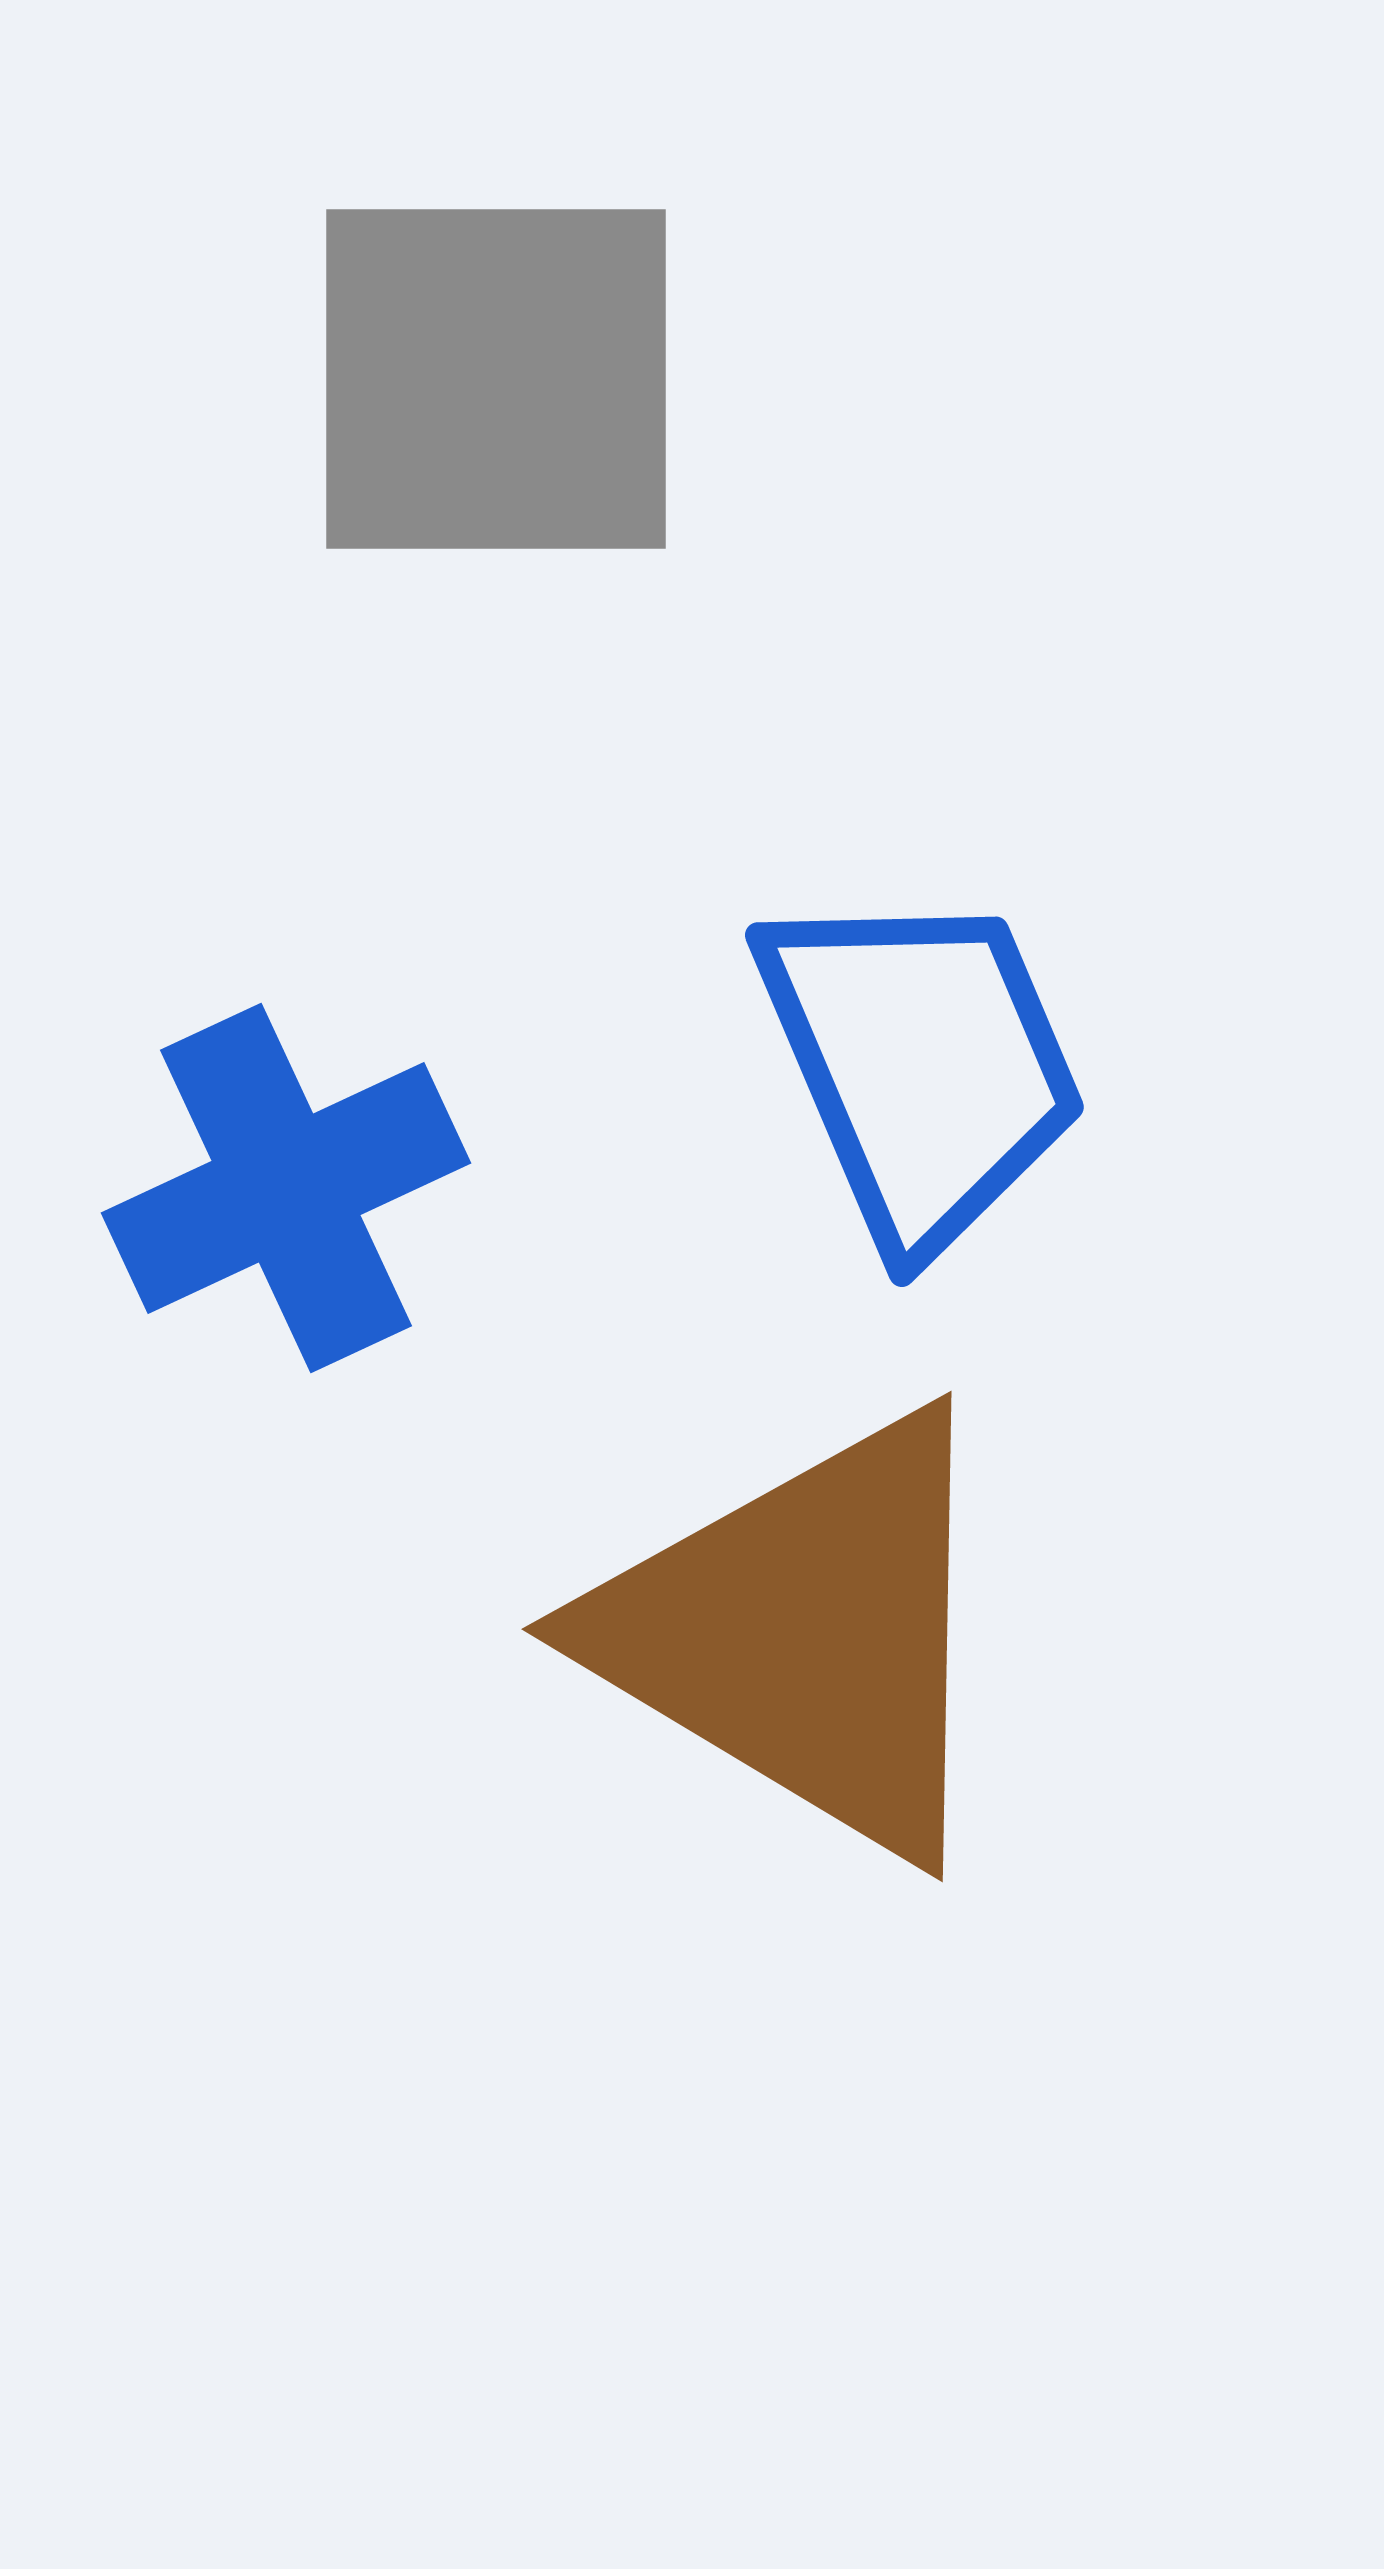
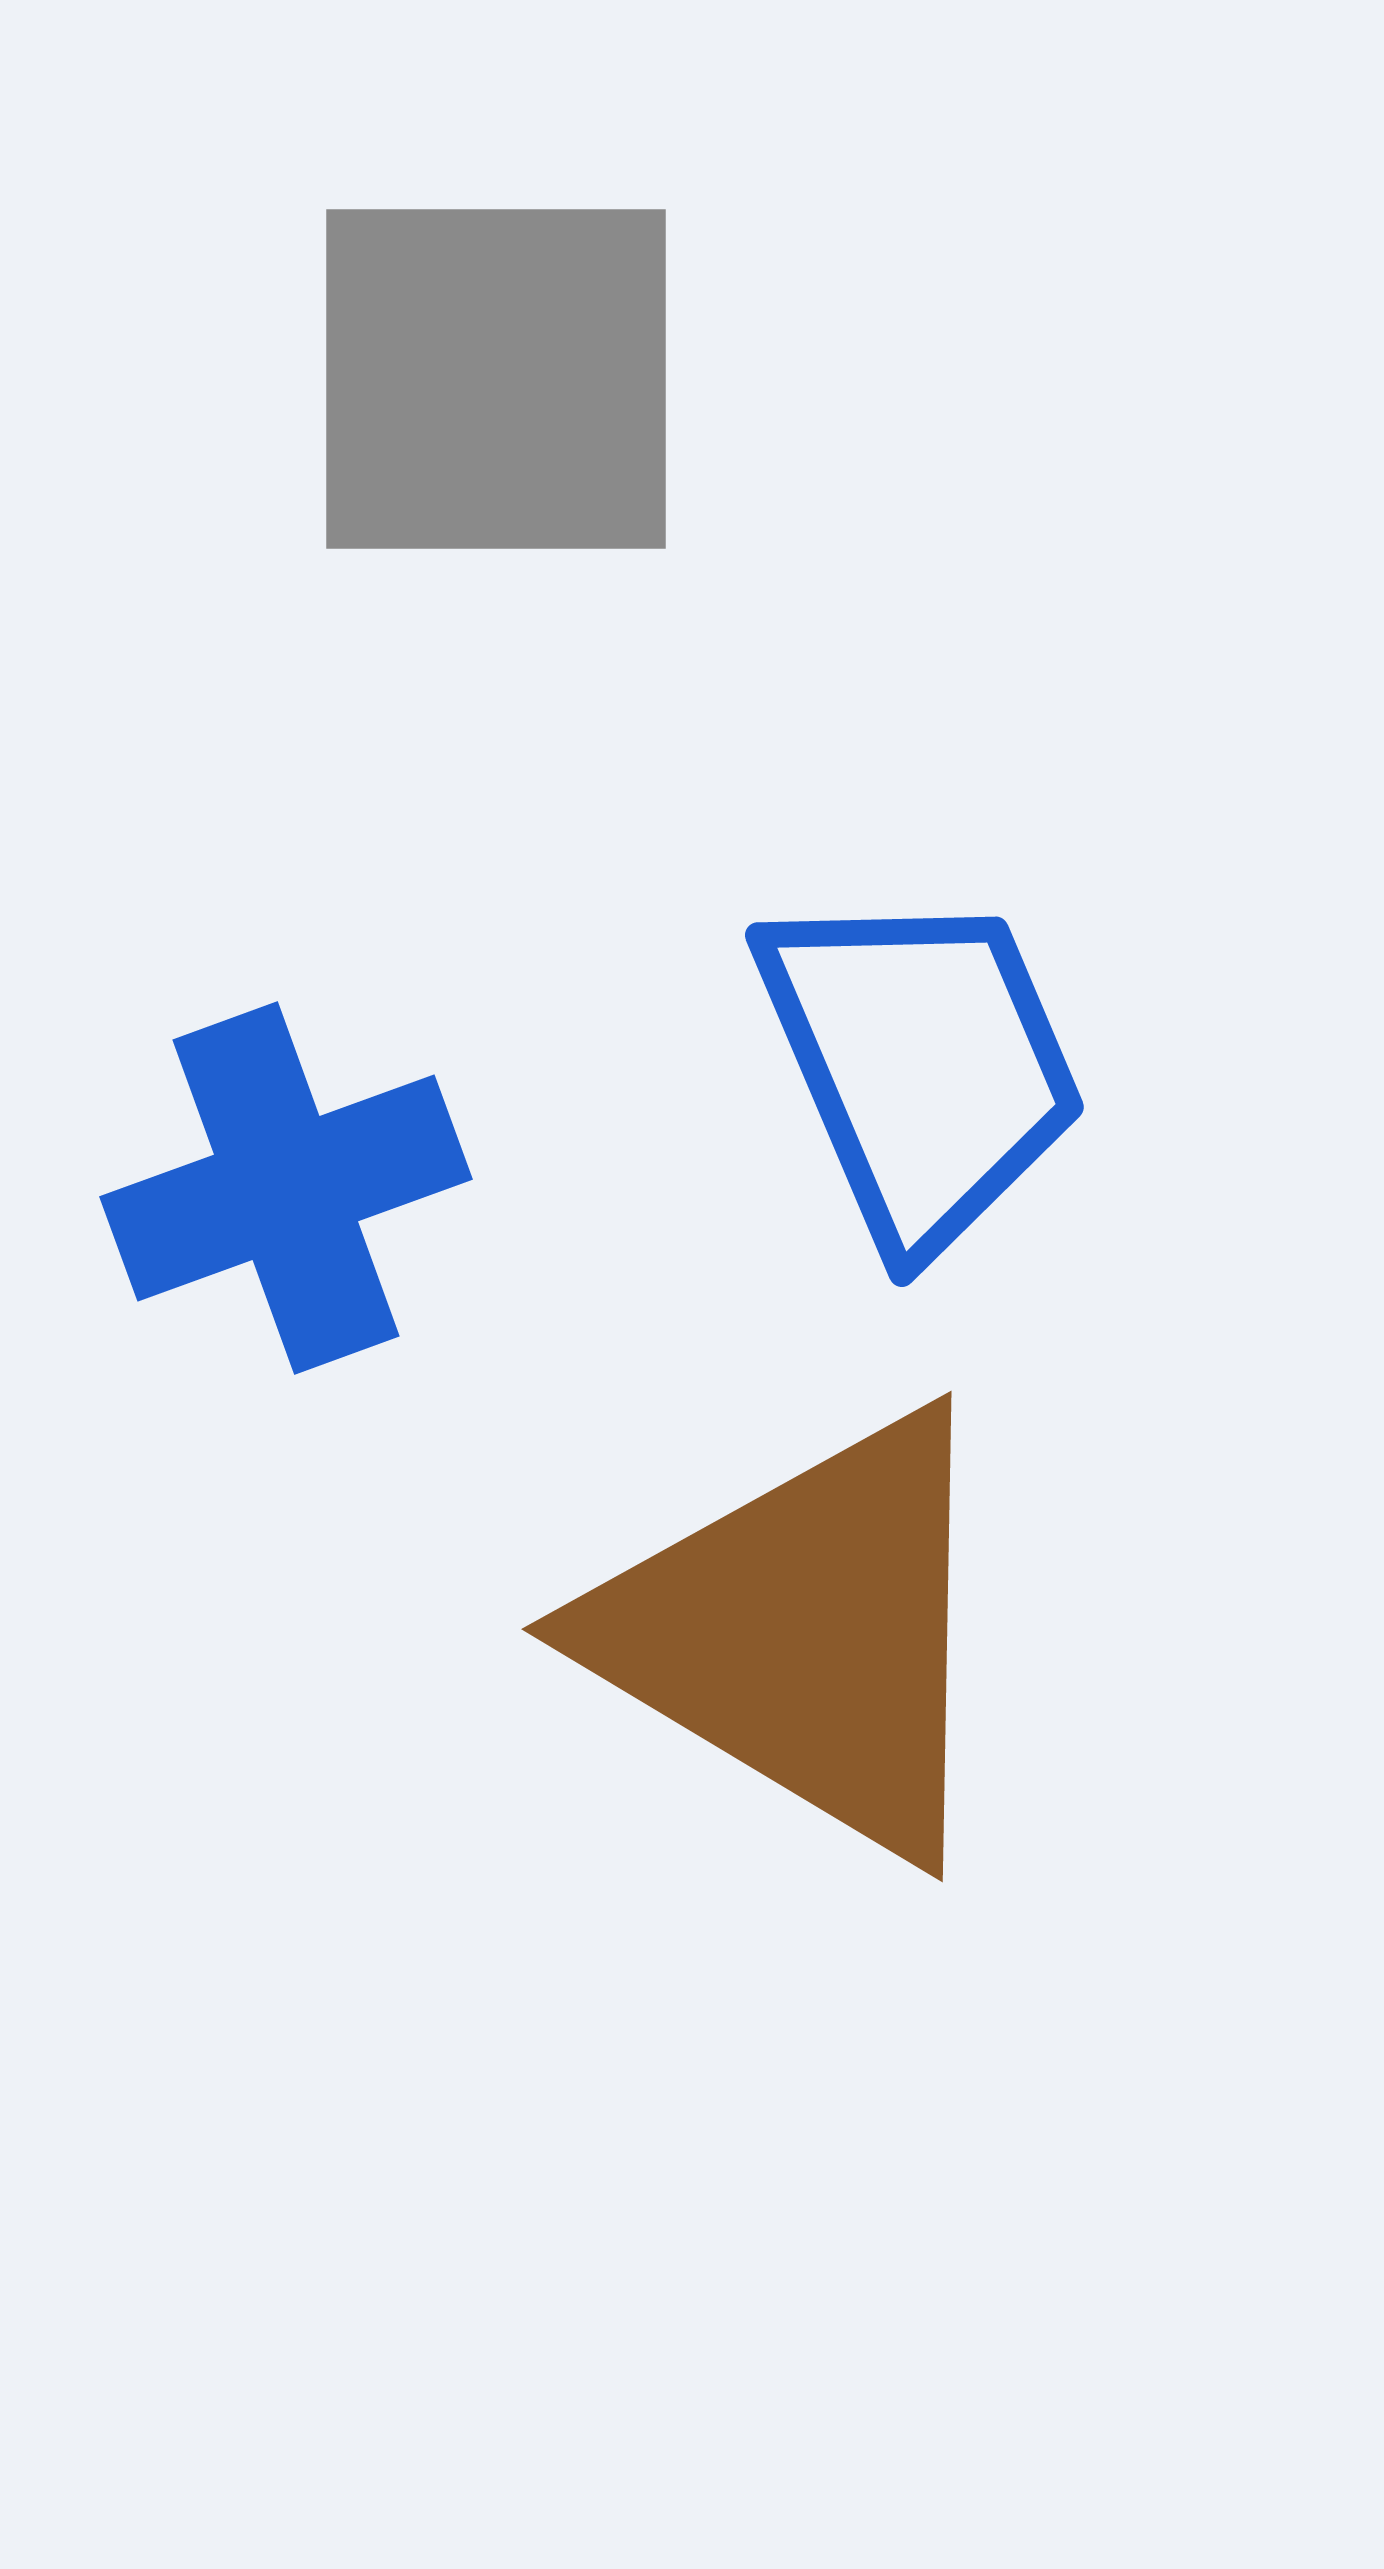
blue cross: rotated 5 degrees clockwise
